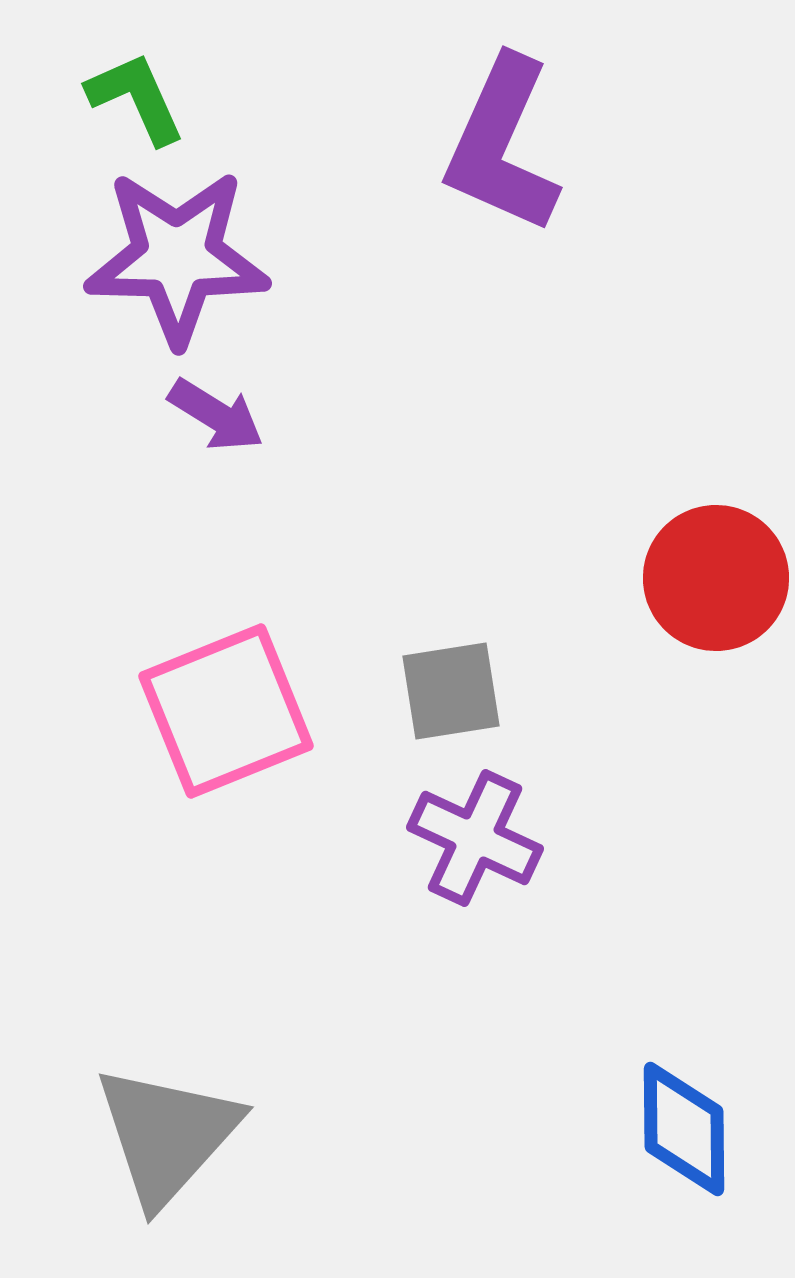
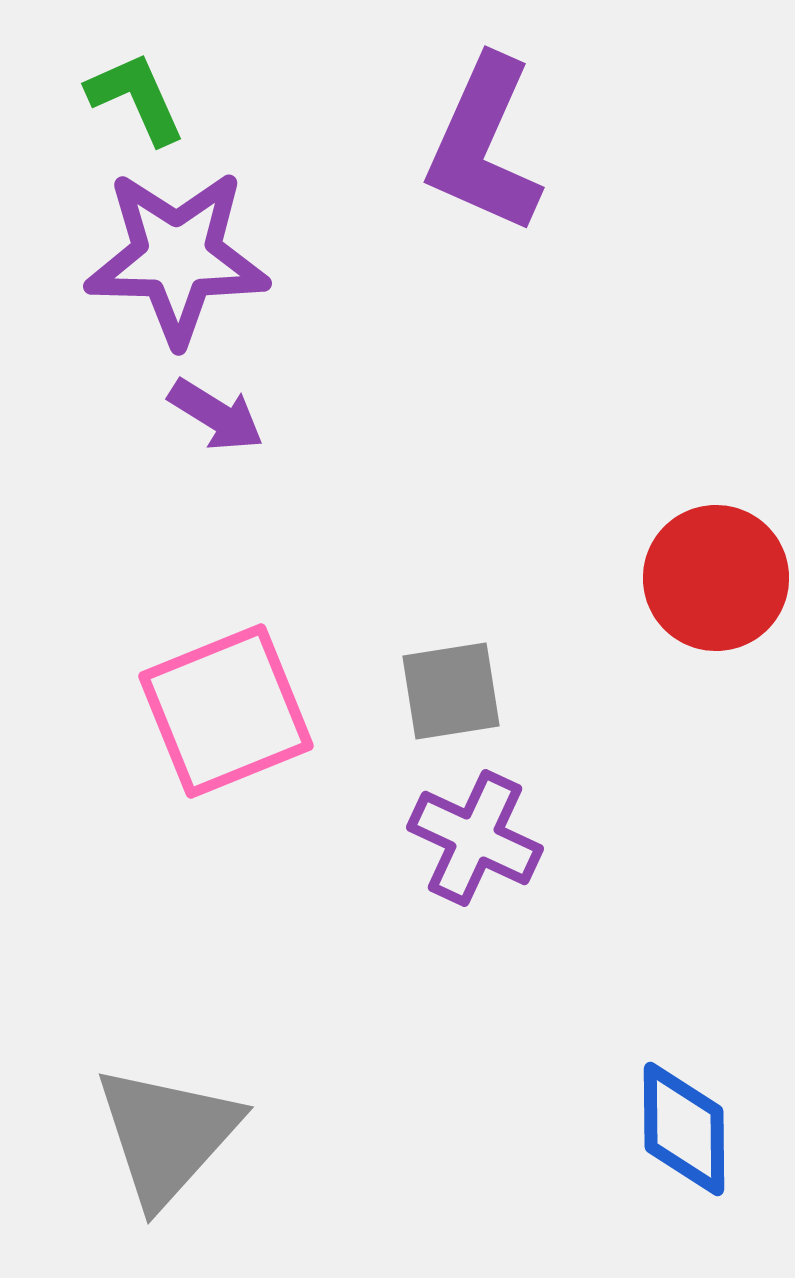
purple L-shape: moved 18 px left
